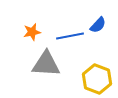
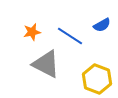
blue semicircle: moved 4 px right; rotated 18 degrees clockwise
blue line: rotated 44 degrees clockwise
gray triangle: rotated 24 degrees clockwise
